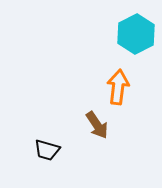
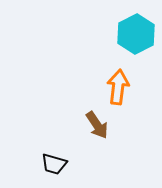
black trapezoid: moved 7 px right, 14 px down
